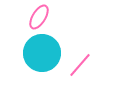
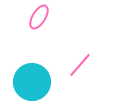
cyan circle: moved 10 px left, 29 px down
